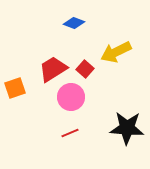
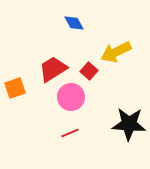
blue diamond: rotated 40 degrees clockwise
red square: moved 4 px right, 2 px down
black star: moved 2 px right, 4 px up
